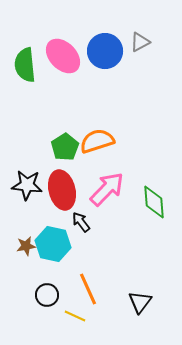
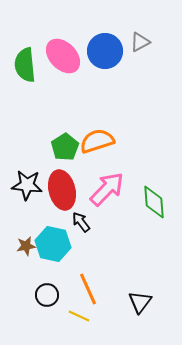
yellow line: moved 4 px right
